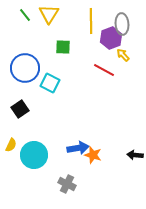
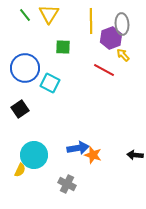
yellow semicircle: moved 9 px right, 25 px down
